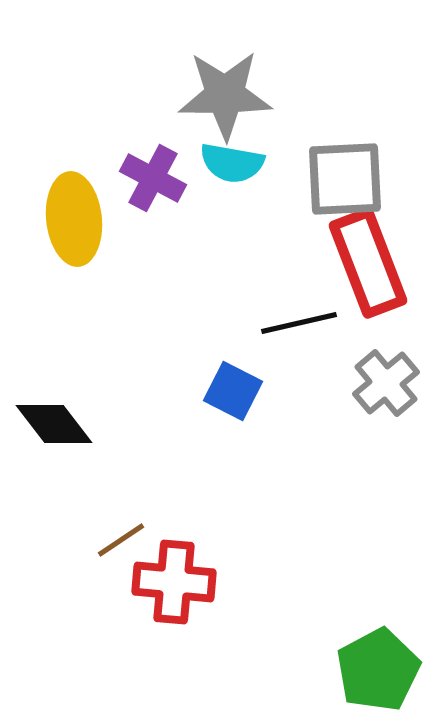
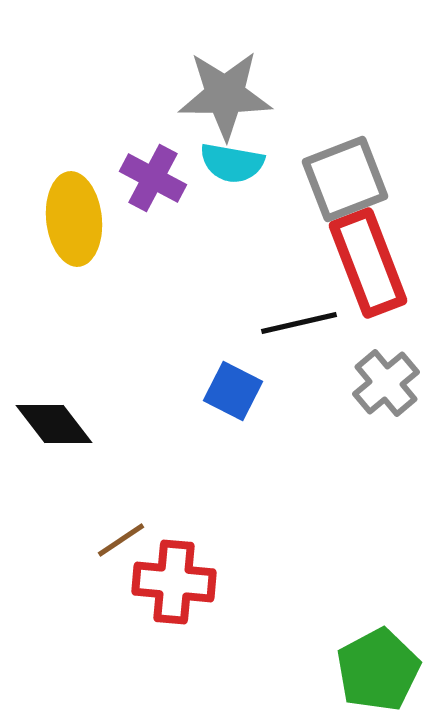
gray square: rotated 18 degrees counterclockwise
